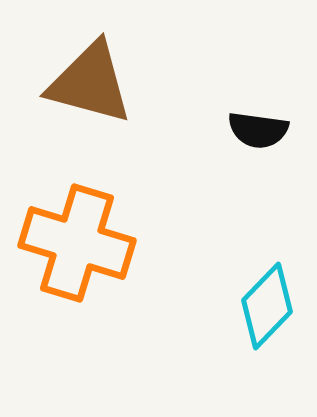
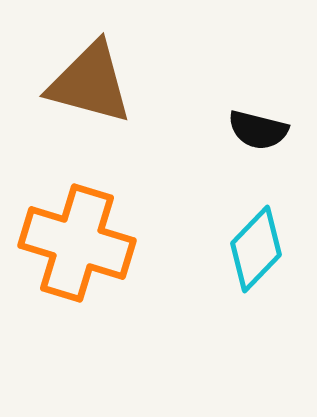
black semicircle: rotated 6 degrees clockwise
cyan diamond: moved 11 px left, 57 px up
